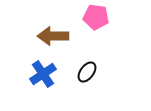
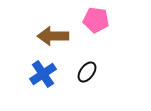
pink pentagon: moved 3 px down
